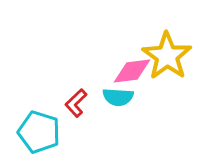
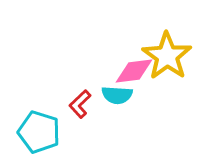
pink diamond: moved 2 px right
cyan semicircle: moved 1 px left, 2 px up
red L-shape: moved 4 px right, 1 px down
